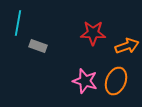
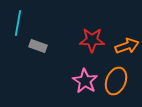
red star: moved 1 px left, 7 px down
pink star: rotated 15 degrees clockwise
